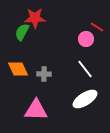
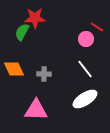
orange diamond: moved 4 px left
